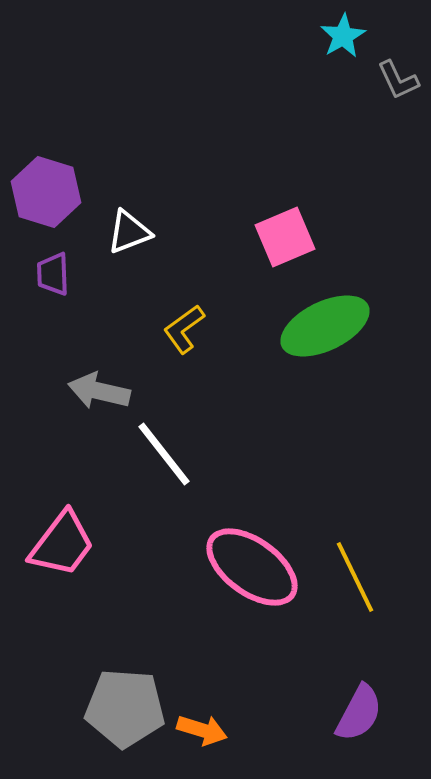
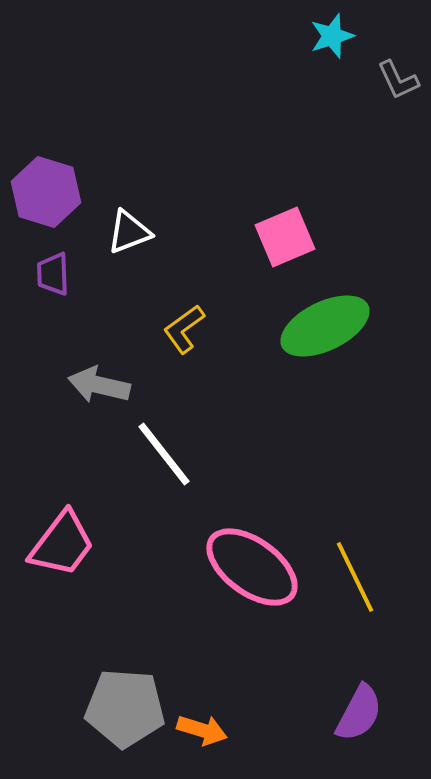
cyan star: moved 11 px left; rotated 12 degrees clockwise
gray arrow: moved 6 px up
